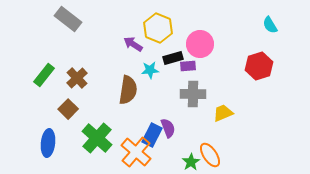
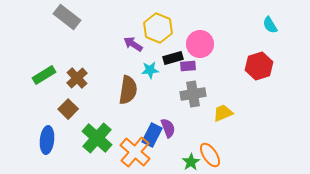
gray rectangle: moved 1 px left, 2 px up
green rectangle: rotated 20 degrees clockwise
gray cross: rotated 10 degrees counterclockwise
blue ellipse: moved 1 px left, 3 px up
orange cross: moved 1 px left
